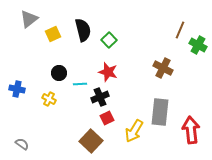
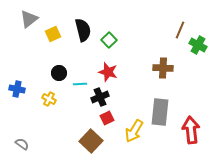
brown cross: rotated 24 degrees counterclockwise
